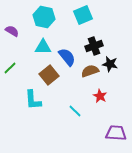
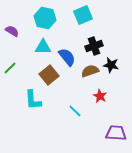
cyan hexagon: moved 1 px right, 1 px down
black star: moved 1 px right, 1 px down
